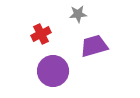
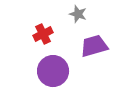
gray star: rotated 24 degrees clockwise
red cross: moved 2 px right
